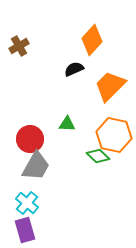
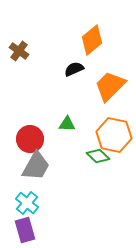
orange diamond: rotated 8 degrees clockwise
brown cross: moved 5 px down; rotated 24 degrees counterclockwise
